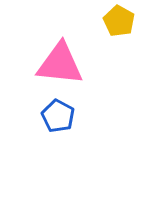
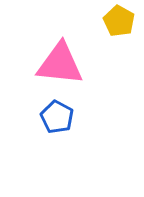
blue pentagon: moved 1 px left, 1 px down
